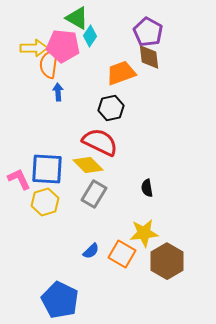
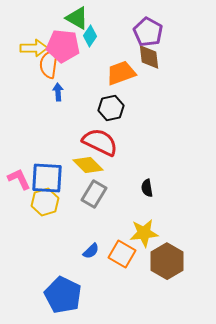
blue square: moved 9 px down
blue pentagon: moved 3 px right, 5 px up
